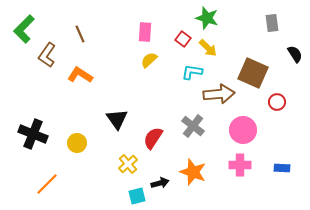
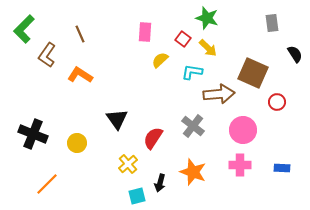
yellow semicircle: moved 11 px right
black arrow: rotated 120 degrees clockwise
